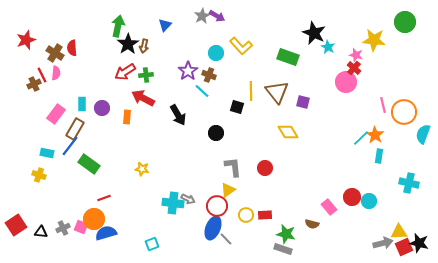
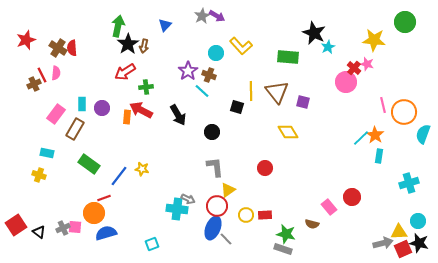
cyan star at (328, 47): rotated 16 degrees clockwise
brown cross at (55, 53): moved 3 px right, 5 px up
pink star at (356, 55): moved 11 px right, 9 px down
green rectangle at (288, 57): rotated 15 degrees counterclockwise
green cross at (146, 75): moved 12 px down
red arrow at (143, 98): moved 2 px left, 12 px down
black circle at (216, 133): moved 4 px left, 1 px up
blue line at (70, 146): moved 49 px right, 30 px down
gray L-shape at (233, 167): moved 18 px left
cyan cross at (409, 183): rotated 30 degrees counterclockwise
cyan circle at (369, 201): moved 49 px right, 20 px down
cyan cross at (173, 203): moved 4 px right, 6 px down
orange circle at (94, 219): moved 6 px up
pink square at (81, 227): moved 6 px left; rotated 16 degrees counterclockwise
black triangle at (41, 232): moved 2 px left; rotated 32 degrees clockwise
red square at (404, 247): moved 1 px left, 2 px down
